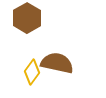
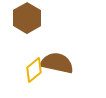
yellow diamond: moved 2 px right, 2 px up; rotated 15 degrees clockwise
